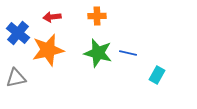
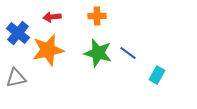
blue line: rotated 24 degrees clockwise
